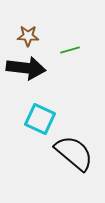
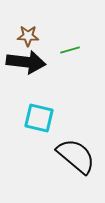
black arrow: moved 6 px up
cyan square: moved 1 px left, 1 px up; rotated 12 degrees counterclockwise
black semicircle: moved 2 px right, 3 px down
